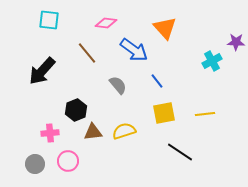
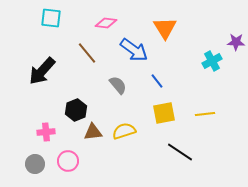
cyan square: moved 2 px right, 2 px up
orange triangle: rotated 10 degrees clockwise
pink cross: moved 4 px left, 1 px up
